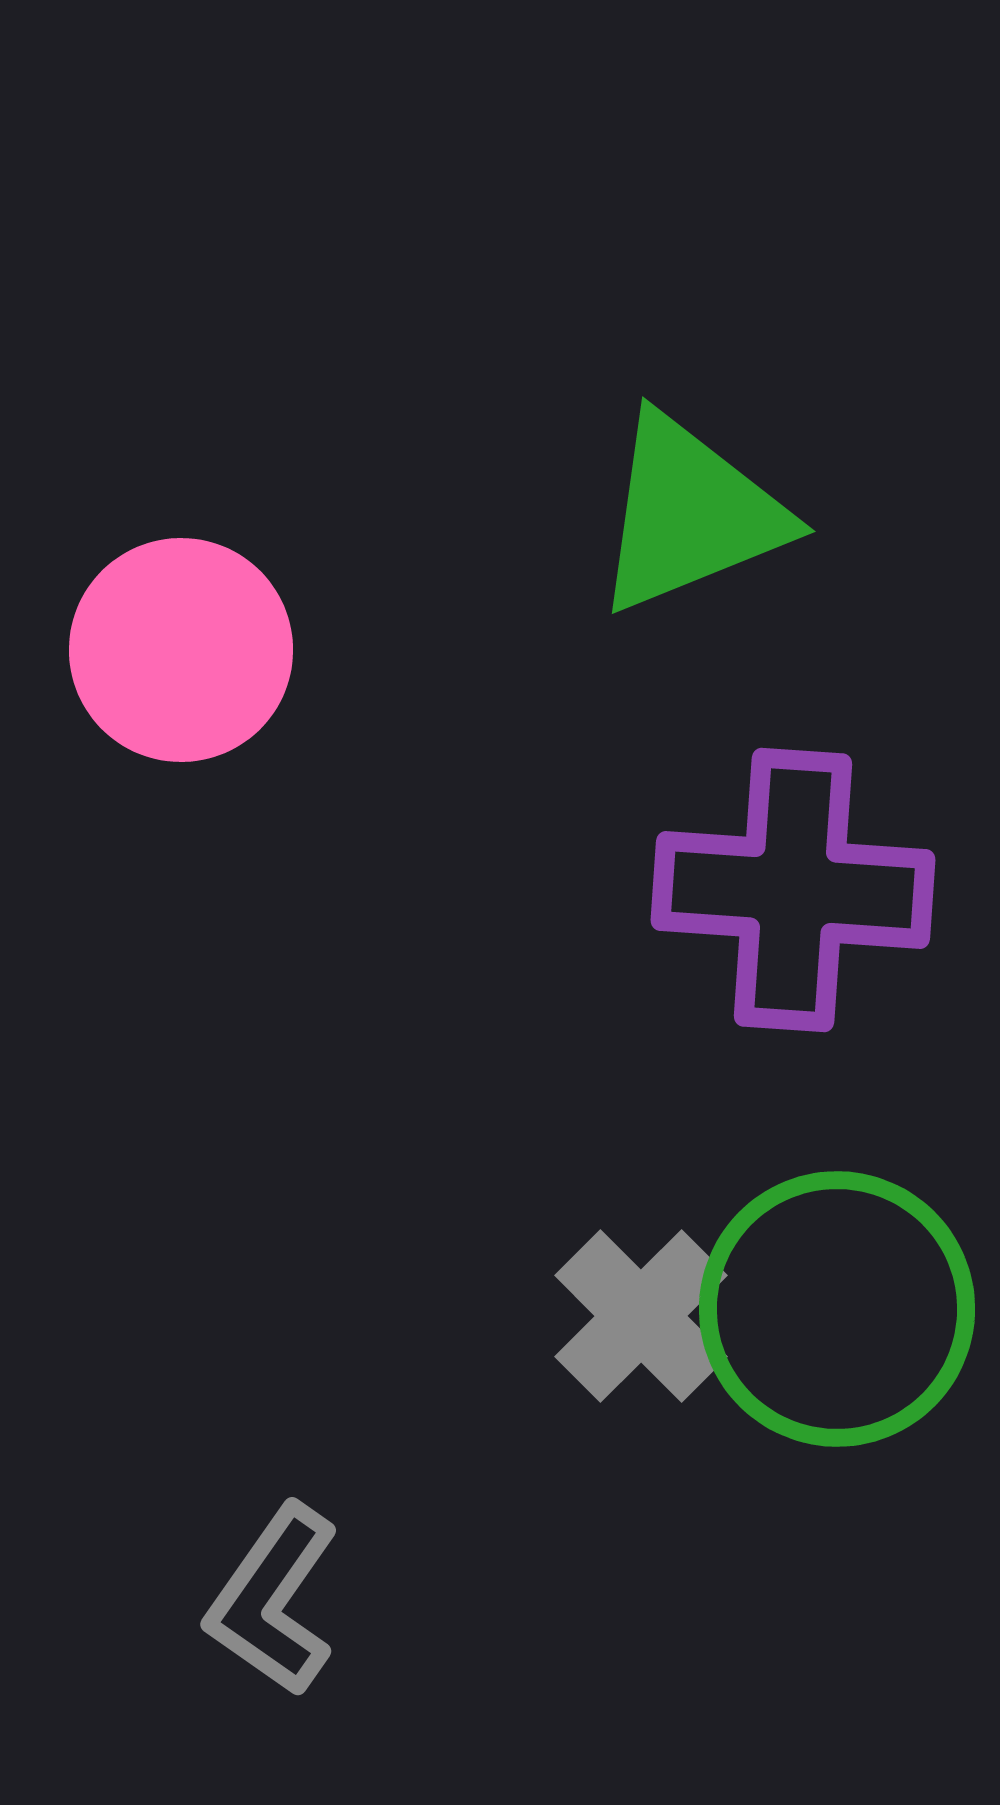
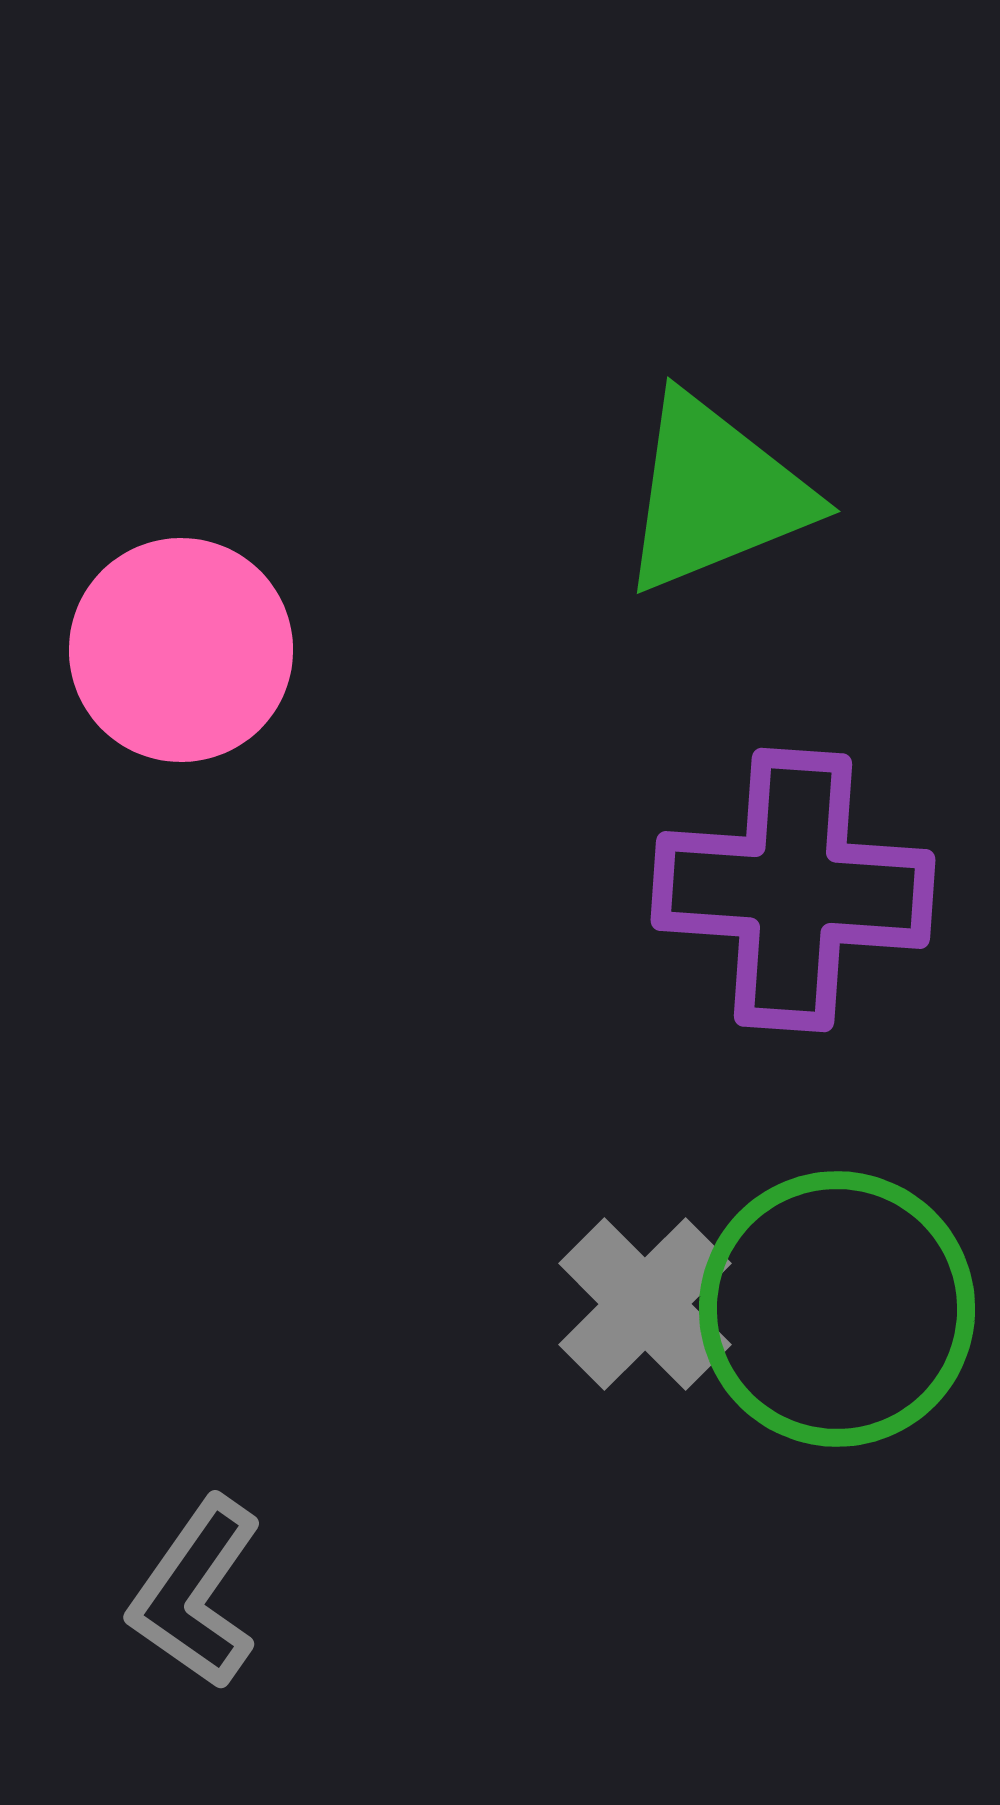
green triangle: moved 25 px right, 20 px up
gray cross: moved 4 px right, 12 px up
gray L-shape: moved 77 px left, 7 px up
